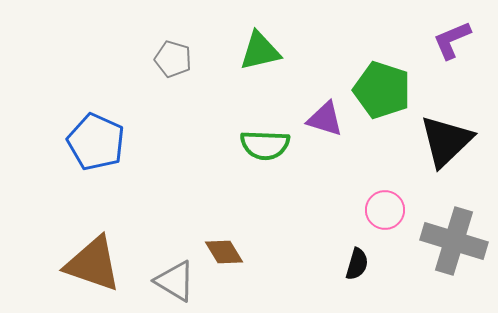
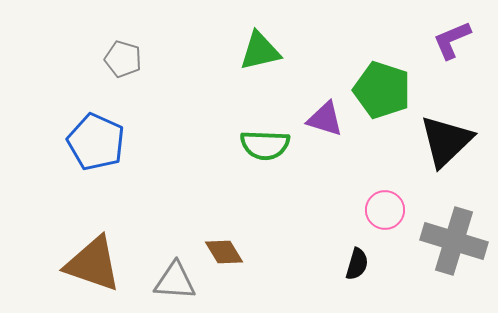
gray pentagon: moved 50 px left
gray triangle: rotated 27 degrees counterclockwise
